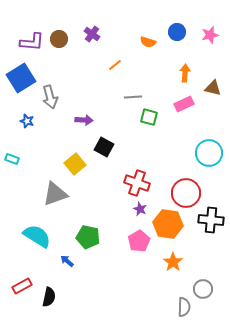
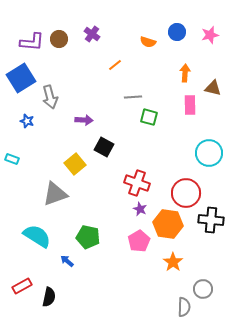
pink rectangle: moved 6 px right, 1 px down; rotated 66 degrees counterclockwise
